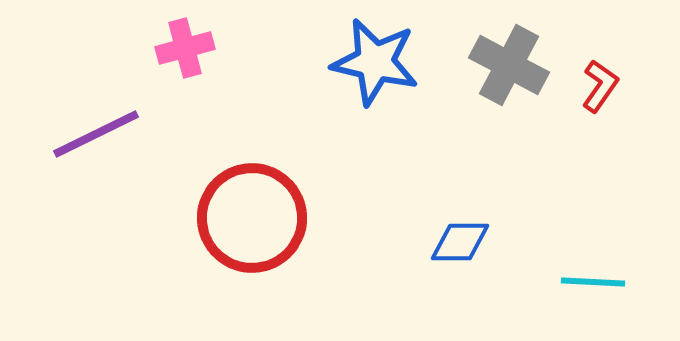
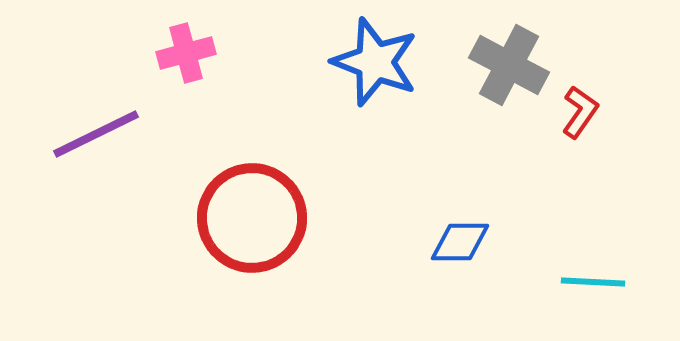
pink cross: moved 1 px right, 5 px down
blue star: rotated 8 degrees clockwise
red L-shape: moved 20 px left, 26 px down
